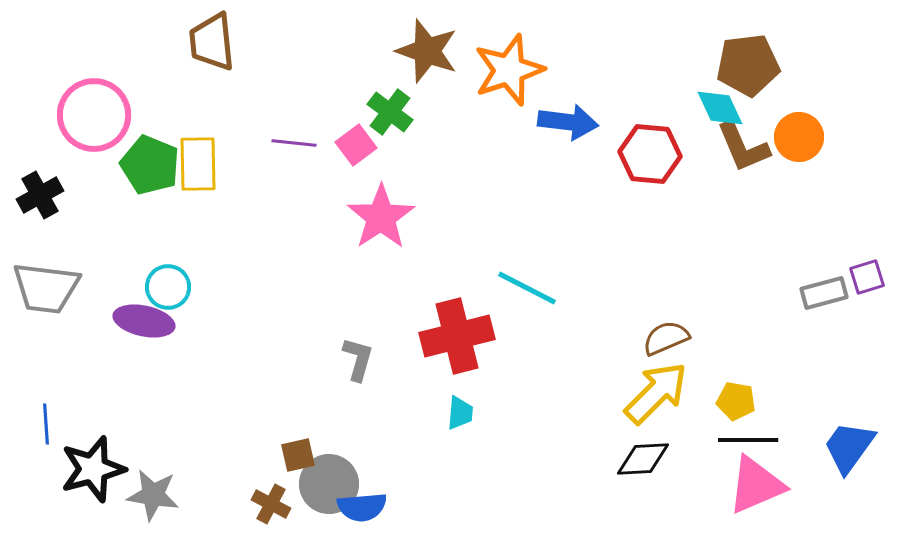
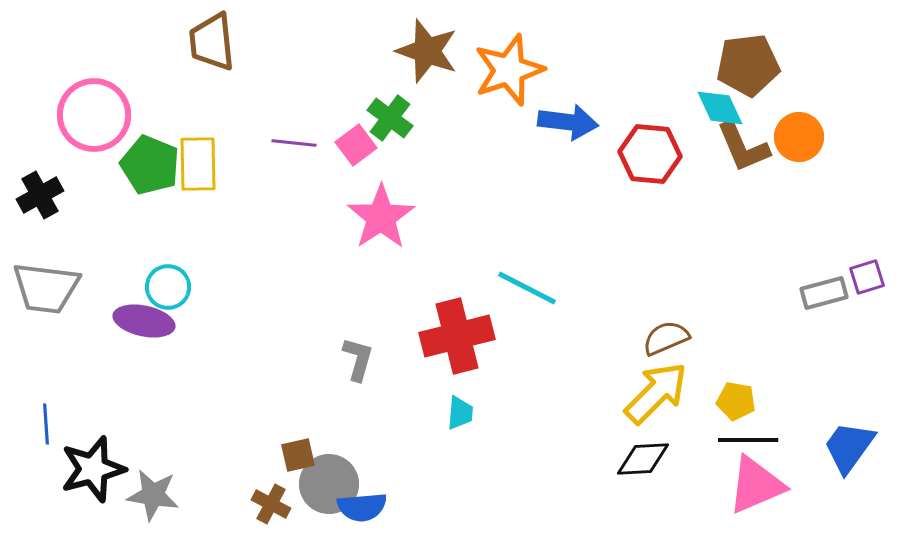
green cross: moved 6 px down
